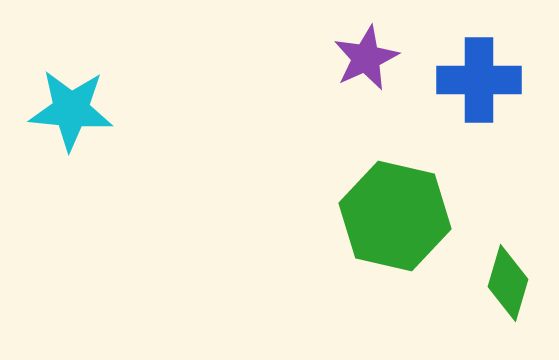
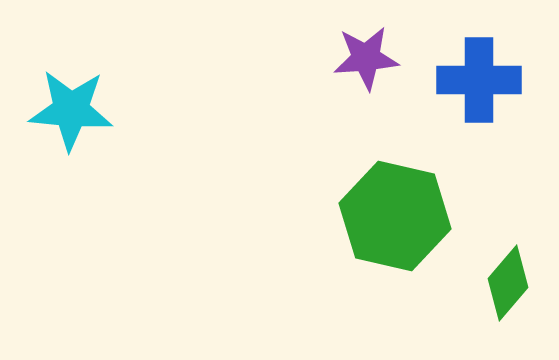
purple star: rotated 20 degrees clockwise
green diamond: rotated 24 degrees clockwise
